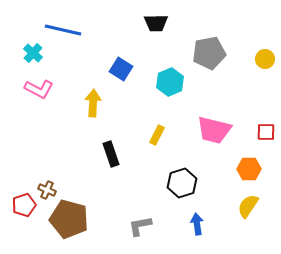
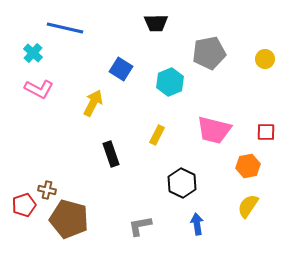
blue line: moved 2 px right, 2 px up
yellow arrow: rotated 24 degrees clockwise
orange hexagon: moved 1 px left, 3 px up; rotated 10 degrees counterclockwise
black hexagon: rotated 16 degrees counterclockwise
brown cross: rotated 12 degrees counterclockwise
